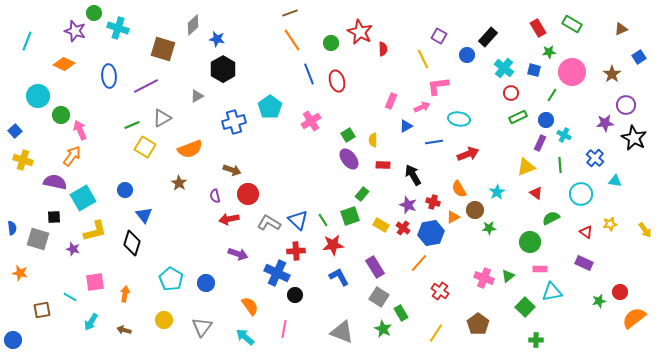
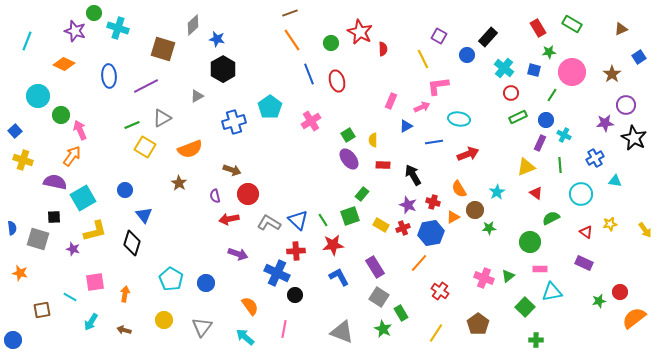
blue cross at (595, 158): rotated 18 degrees clockwise
red cross at (403, 228): rotated 32 degrees clockwise
